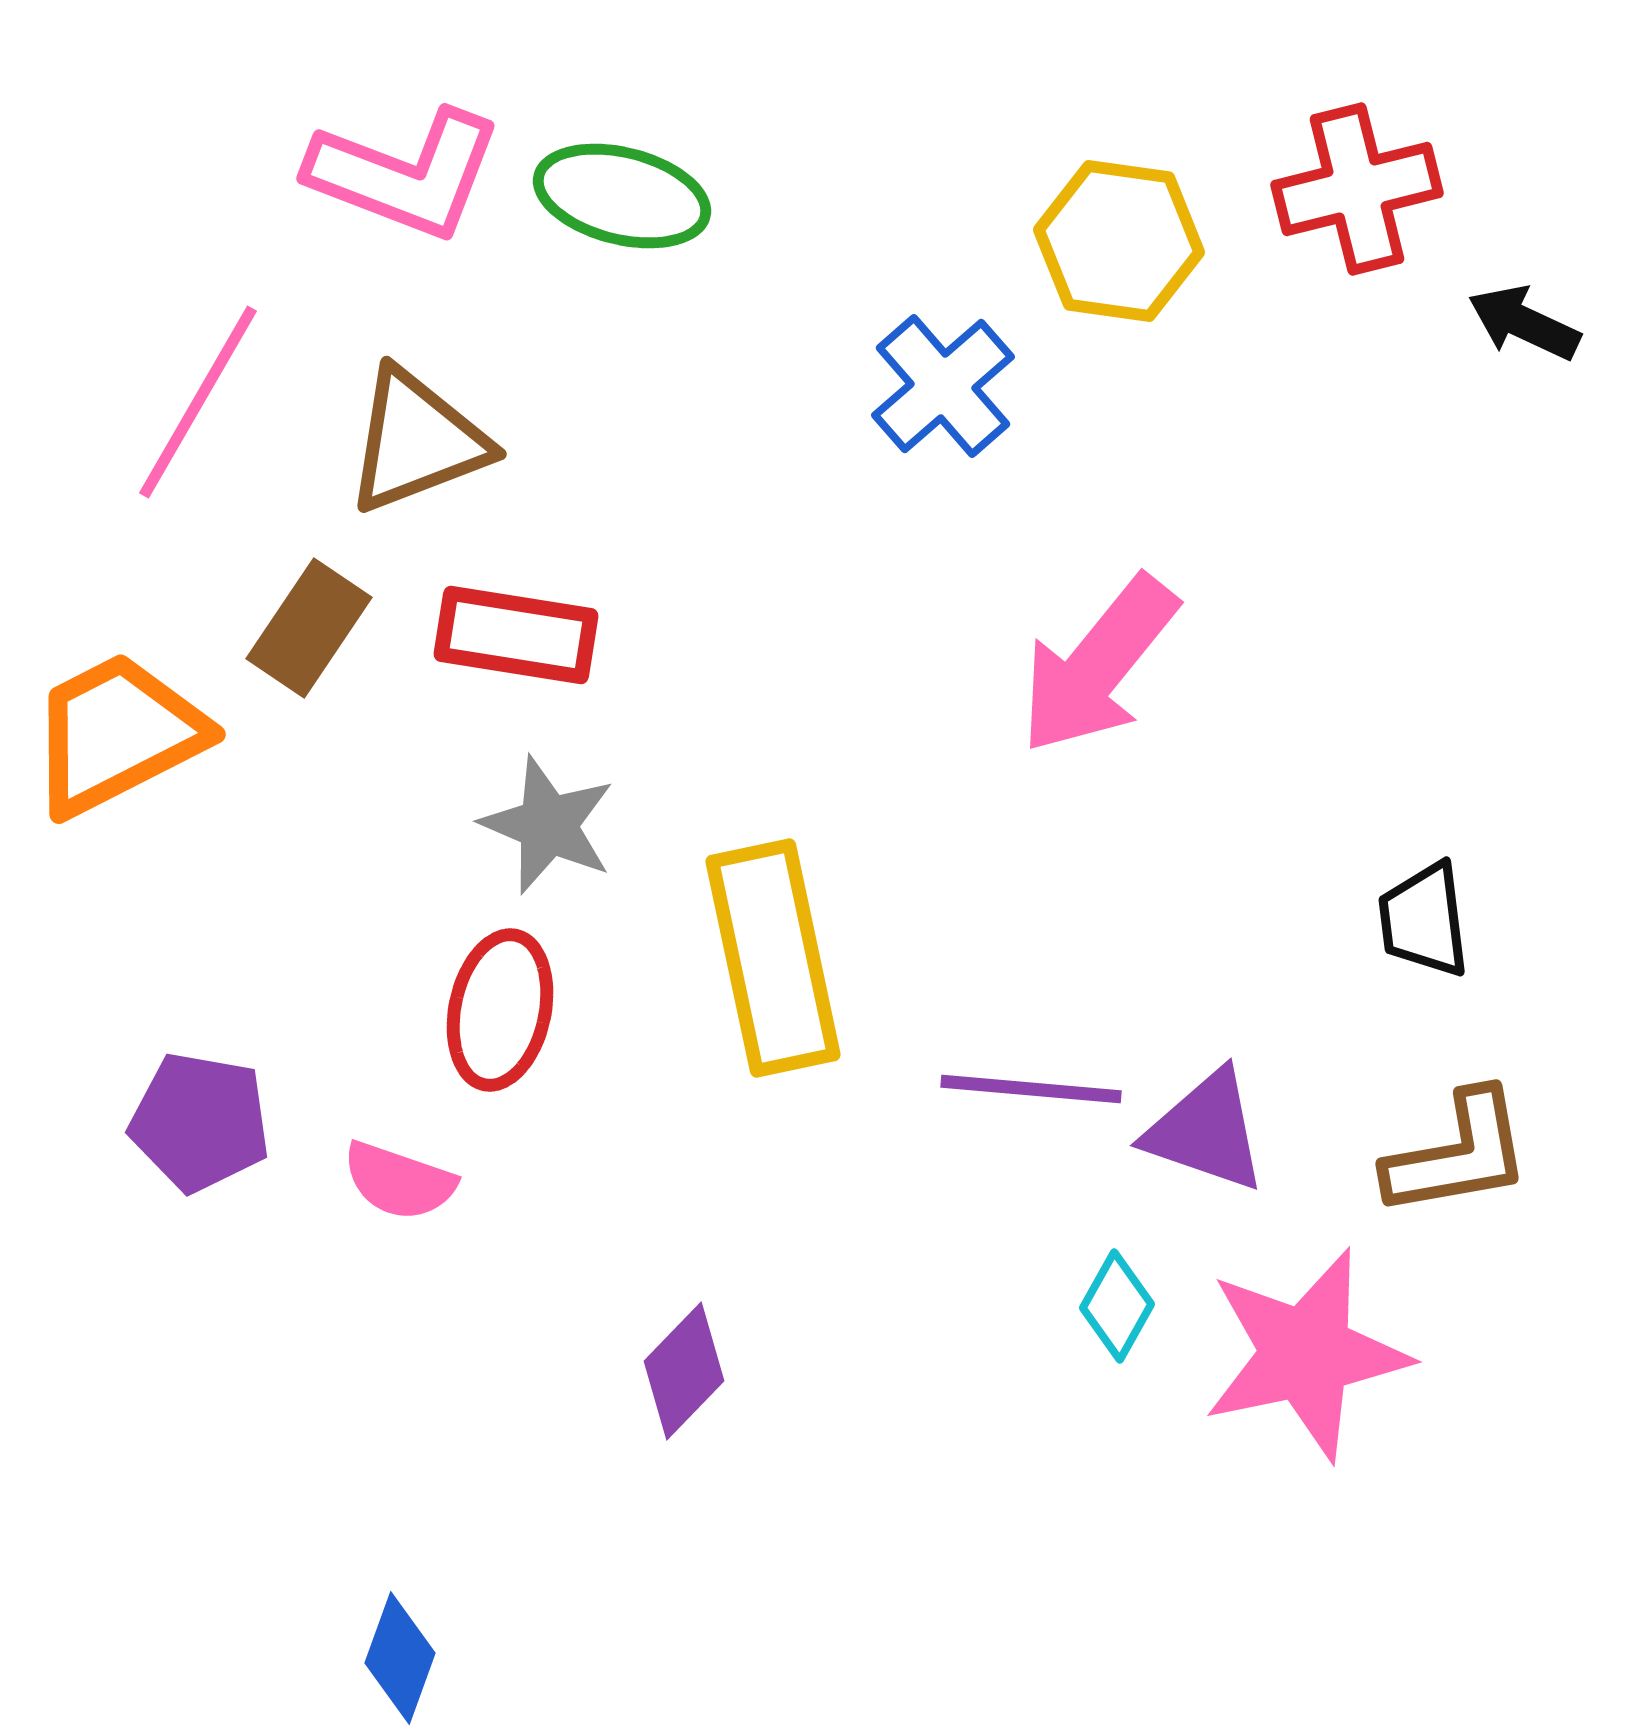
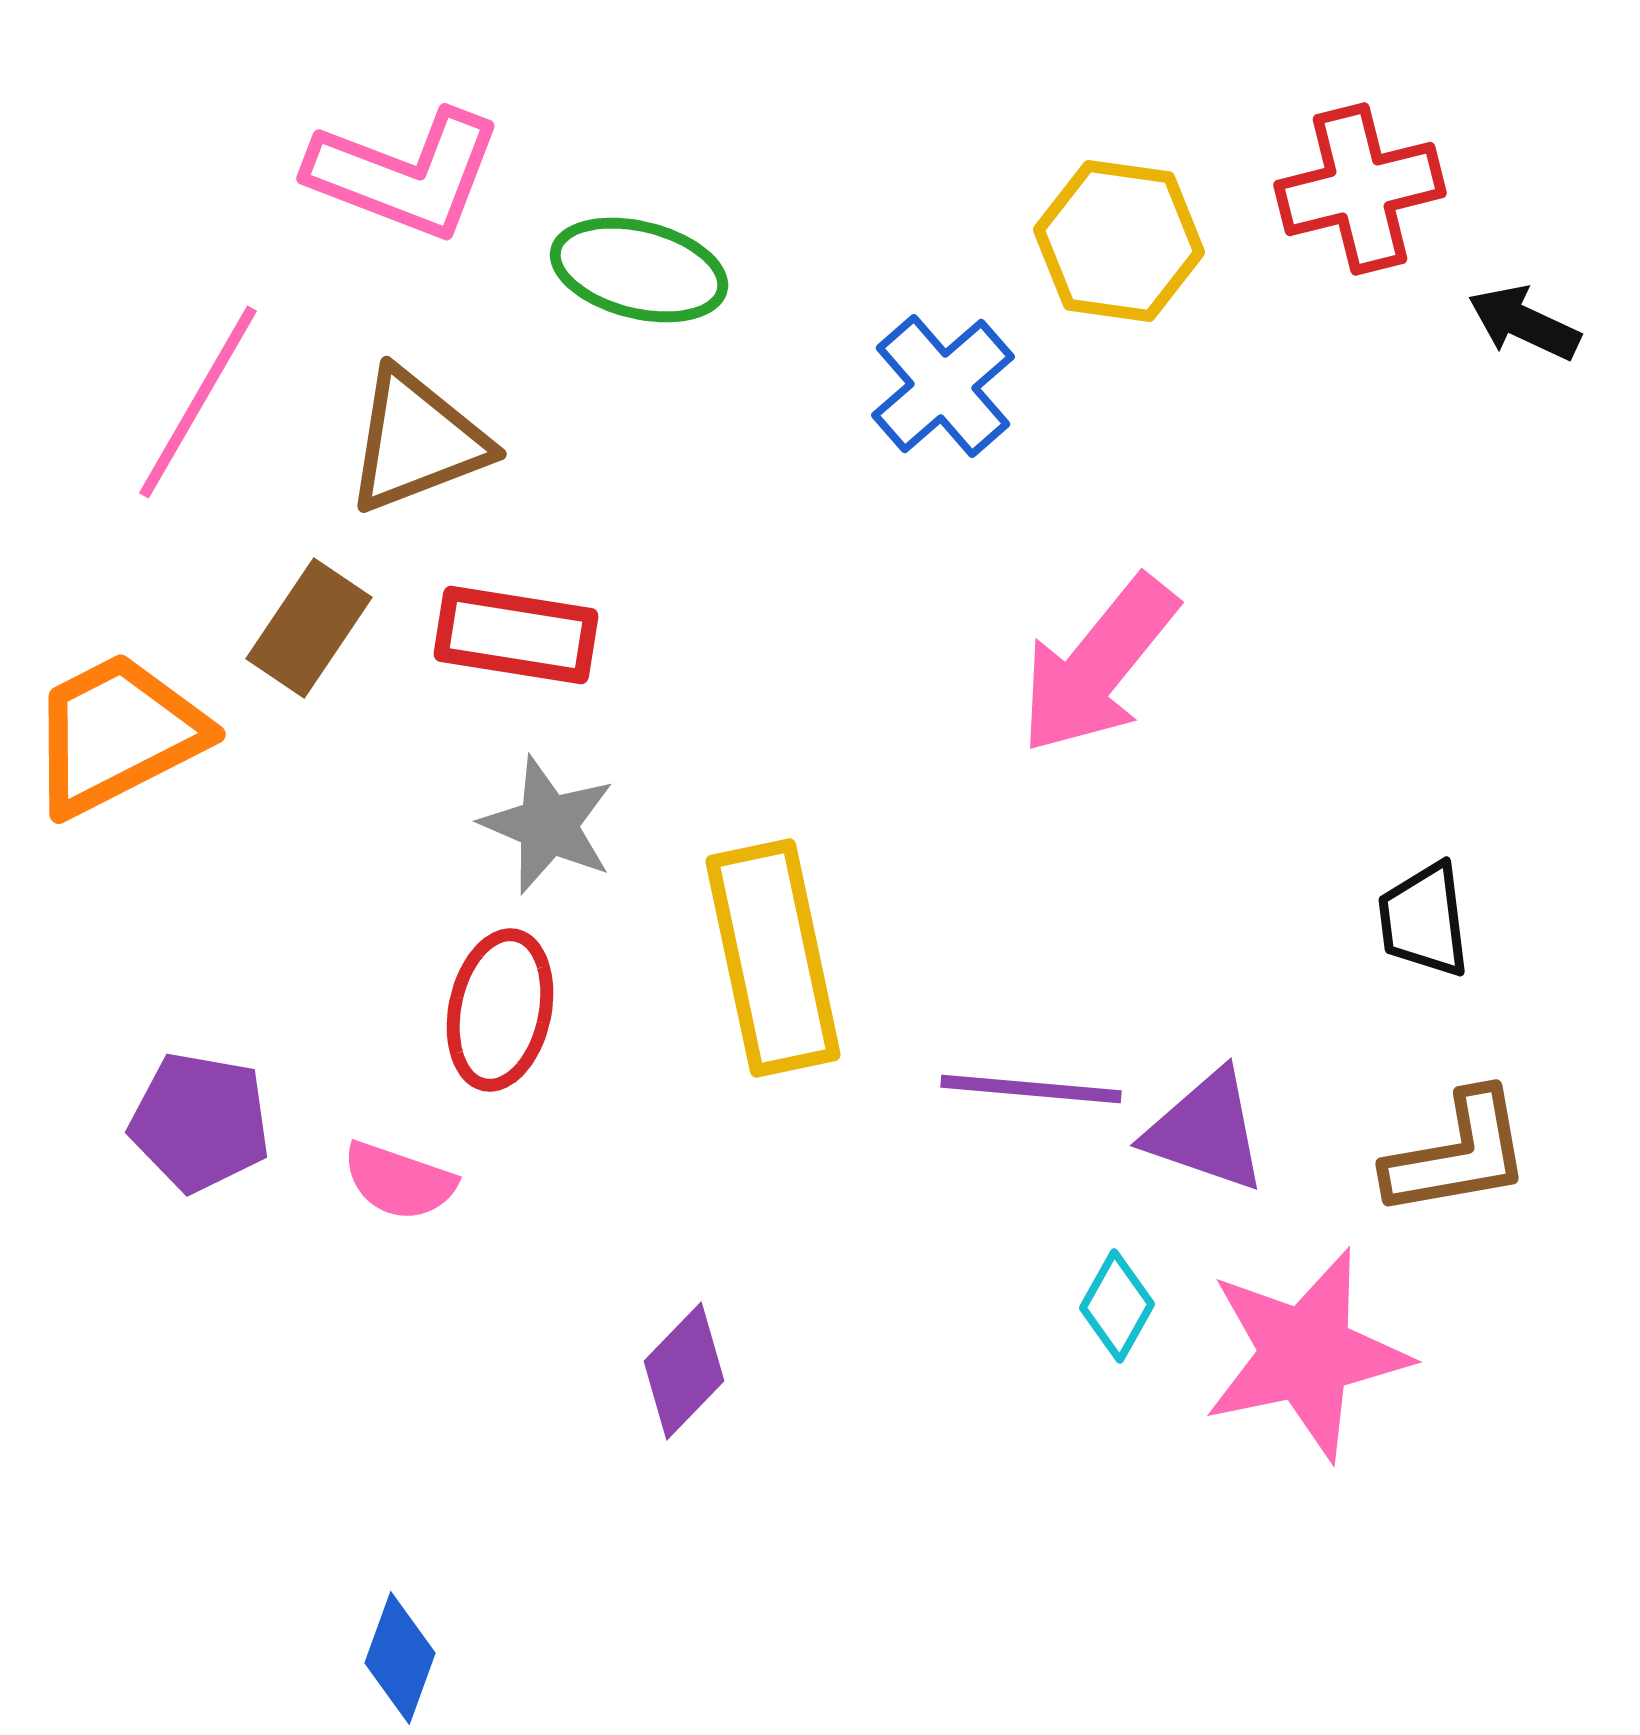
red cross: moved 3 px right
green ellipse: moved 17 px right, 74 px down
